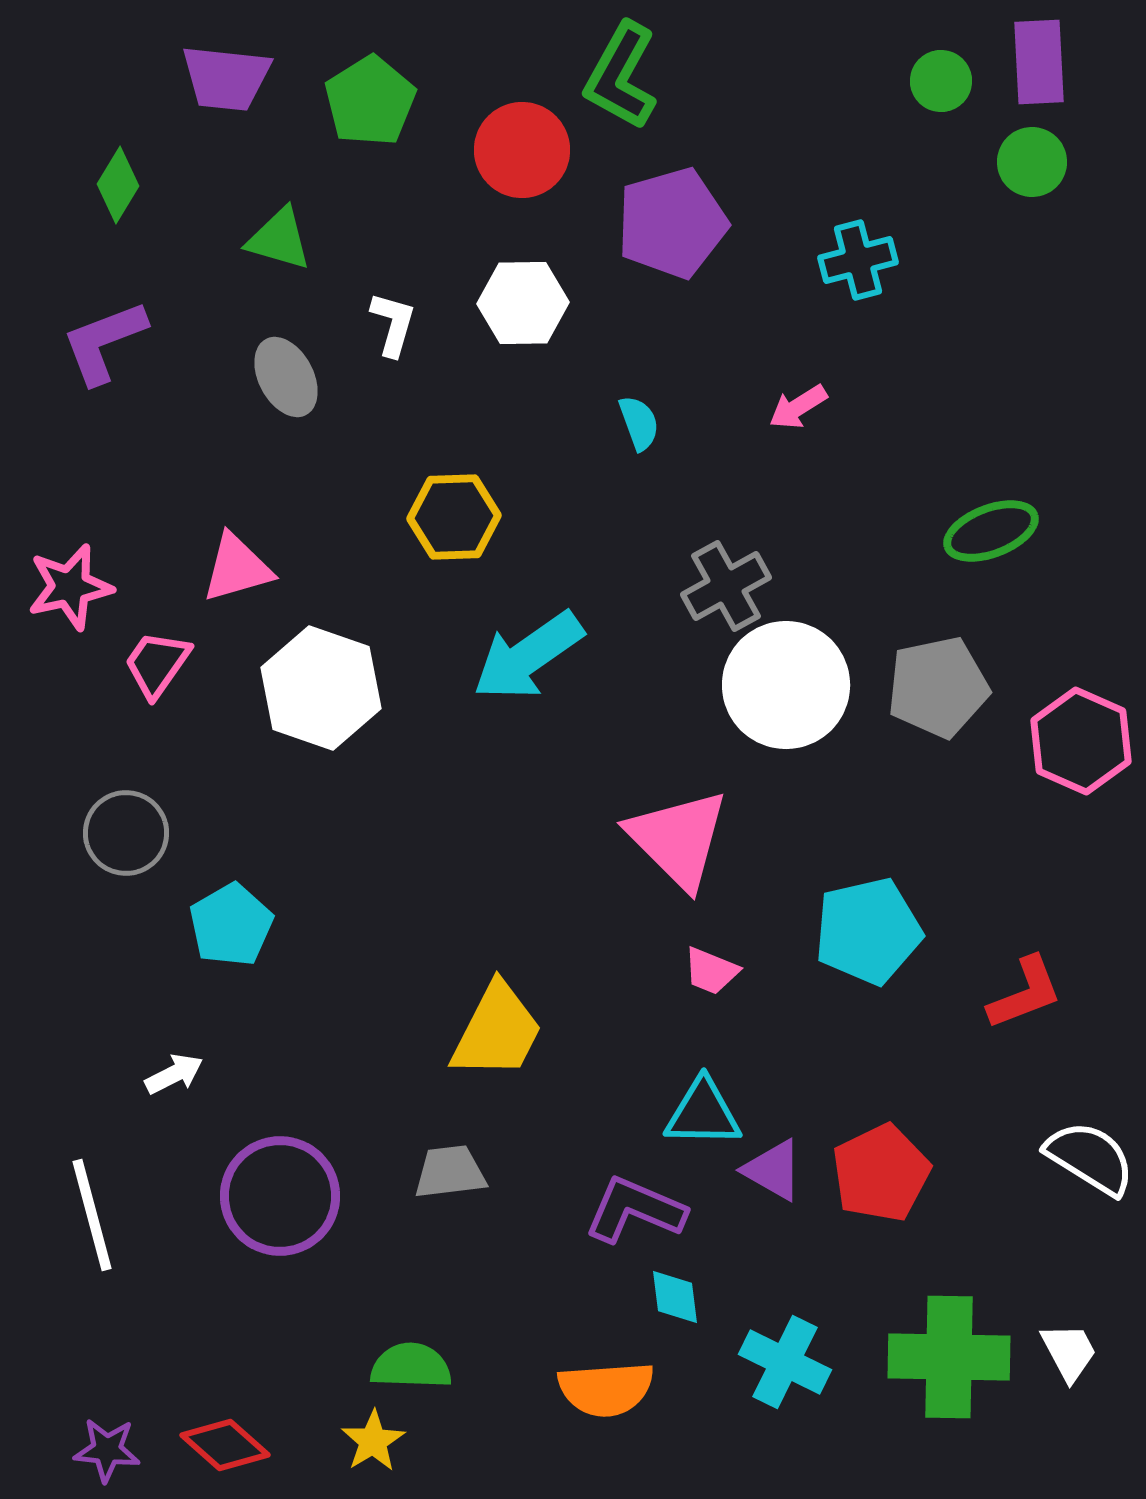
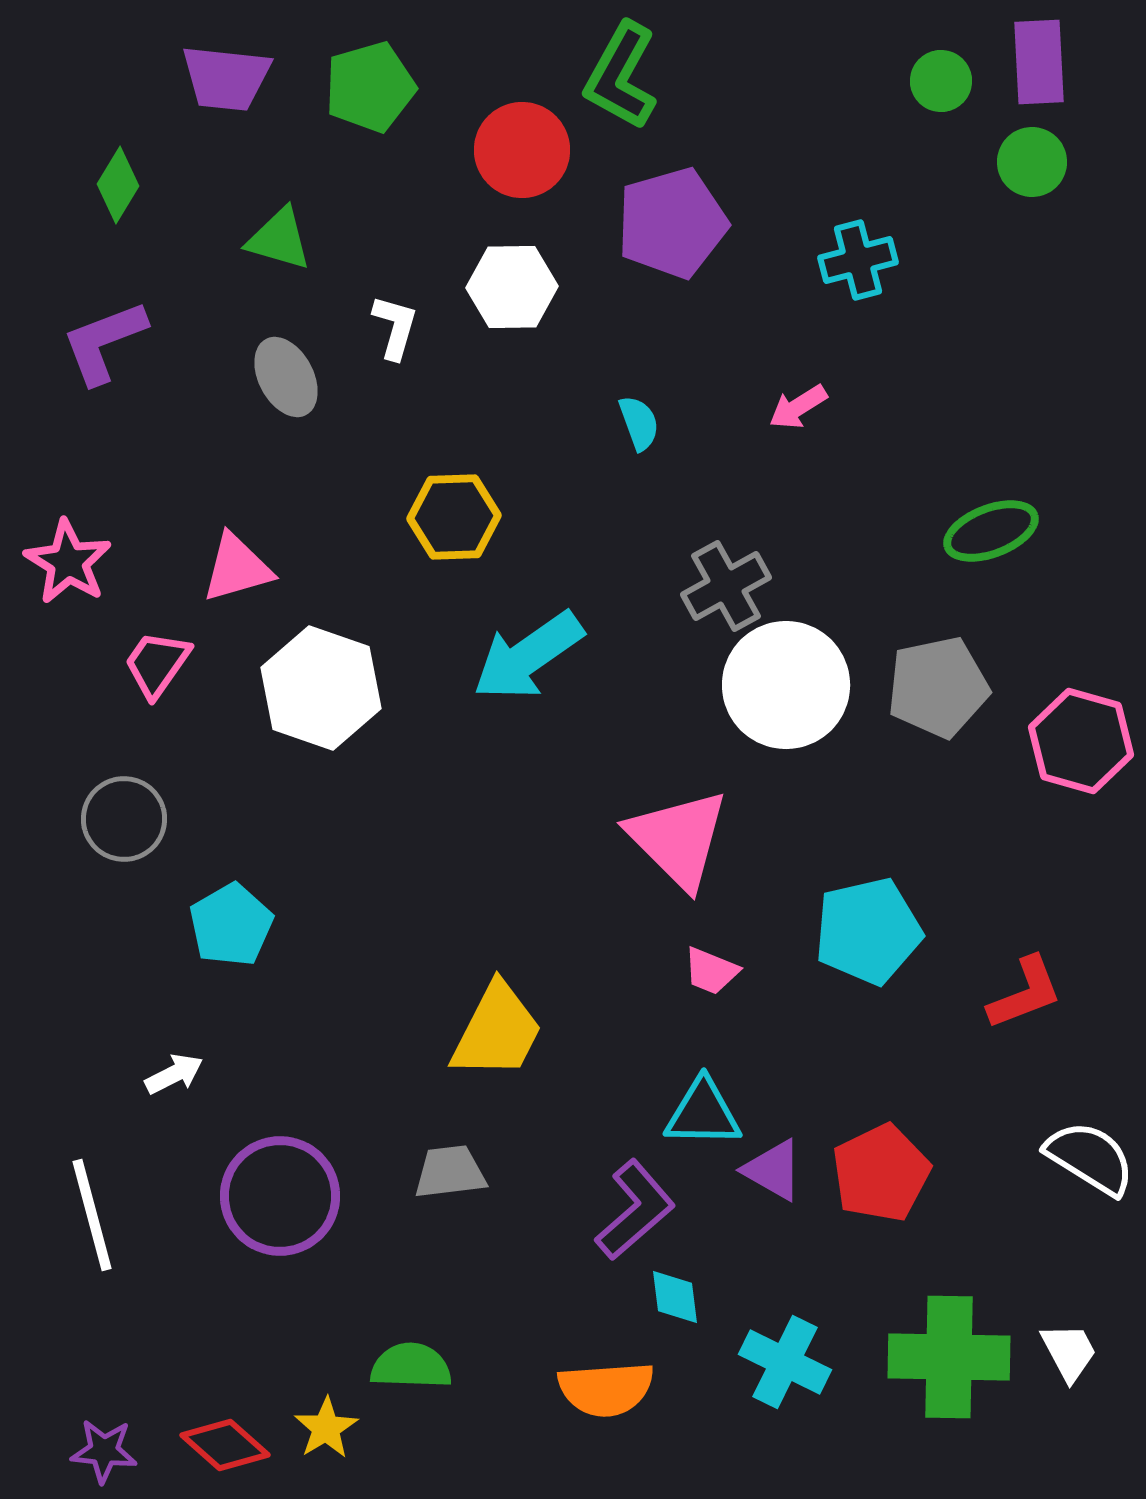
green pentagon at (370, 101): moved 14 px up; rotated 16 degrees clockwise
white hexagon at (523, 303): moved 11 px left, 16 px up
white L-shape at (393, 324): moved 2 px right, 3 px down
pink star at (70, 587): moved 2 px left, 25 px up; rotated 28 degrees counterclockwise
pink hexagon at (1081, 741): rotated 8 degrees counterclockwise
gray circle at (126, 833): moved 2 px left, 14 px up
purple L-shape at (635, 1210): rotated 116 degrees clockwise
yellow star at (373, 1441): moved 47 px left, 13 px up
purple star at (107, 1450): moved 3 px left, 1 px down
